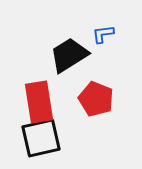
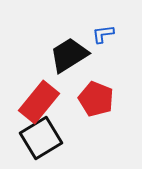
red rectangle: rotated 48 degrees clockwise
black square: rotated 18 degrees counterclockwise
